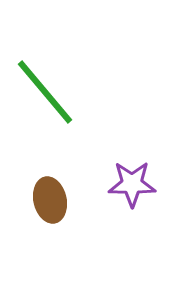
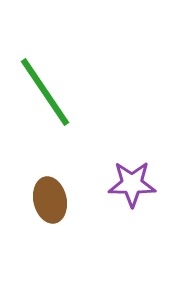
green line: rotated 6 degrees clockwise
